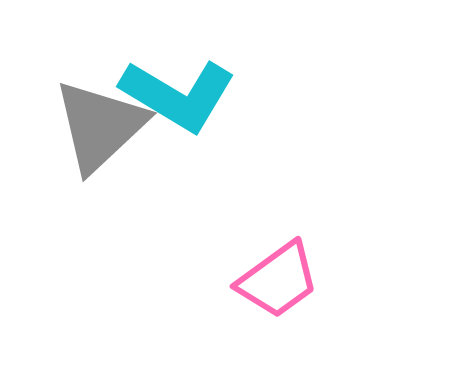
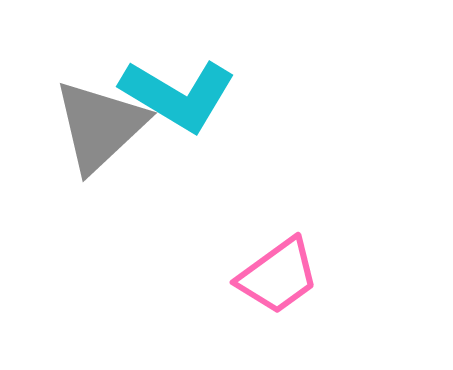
pink trapezoid: moved 4 px up
